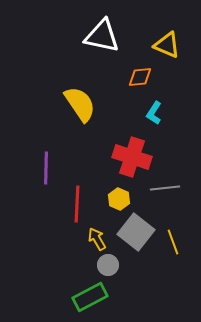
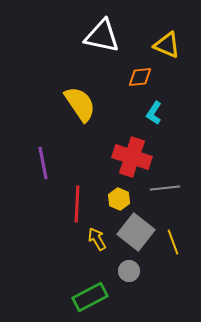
purple line: moved 3 px left, 5 px up; rotated 12 degrees counterclockwise
gray circle: moved 21 px right, 6 px down
